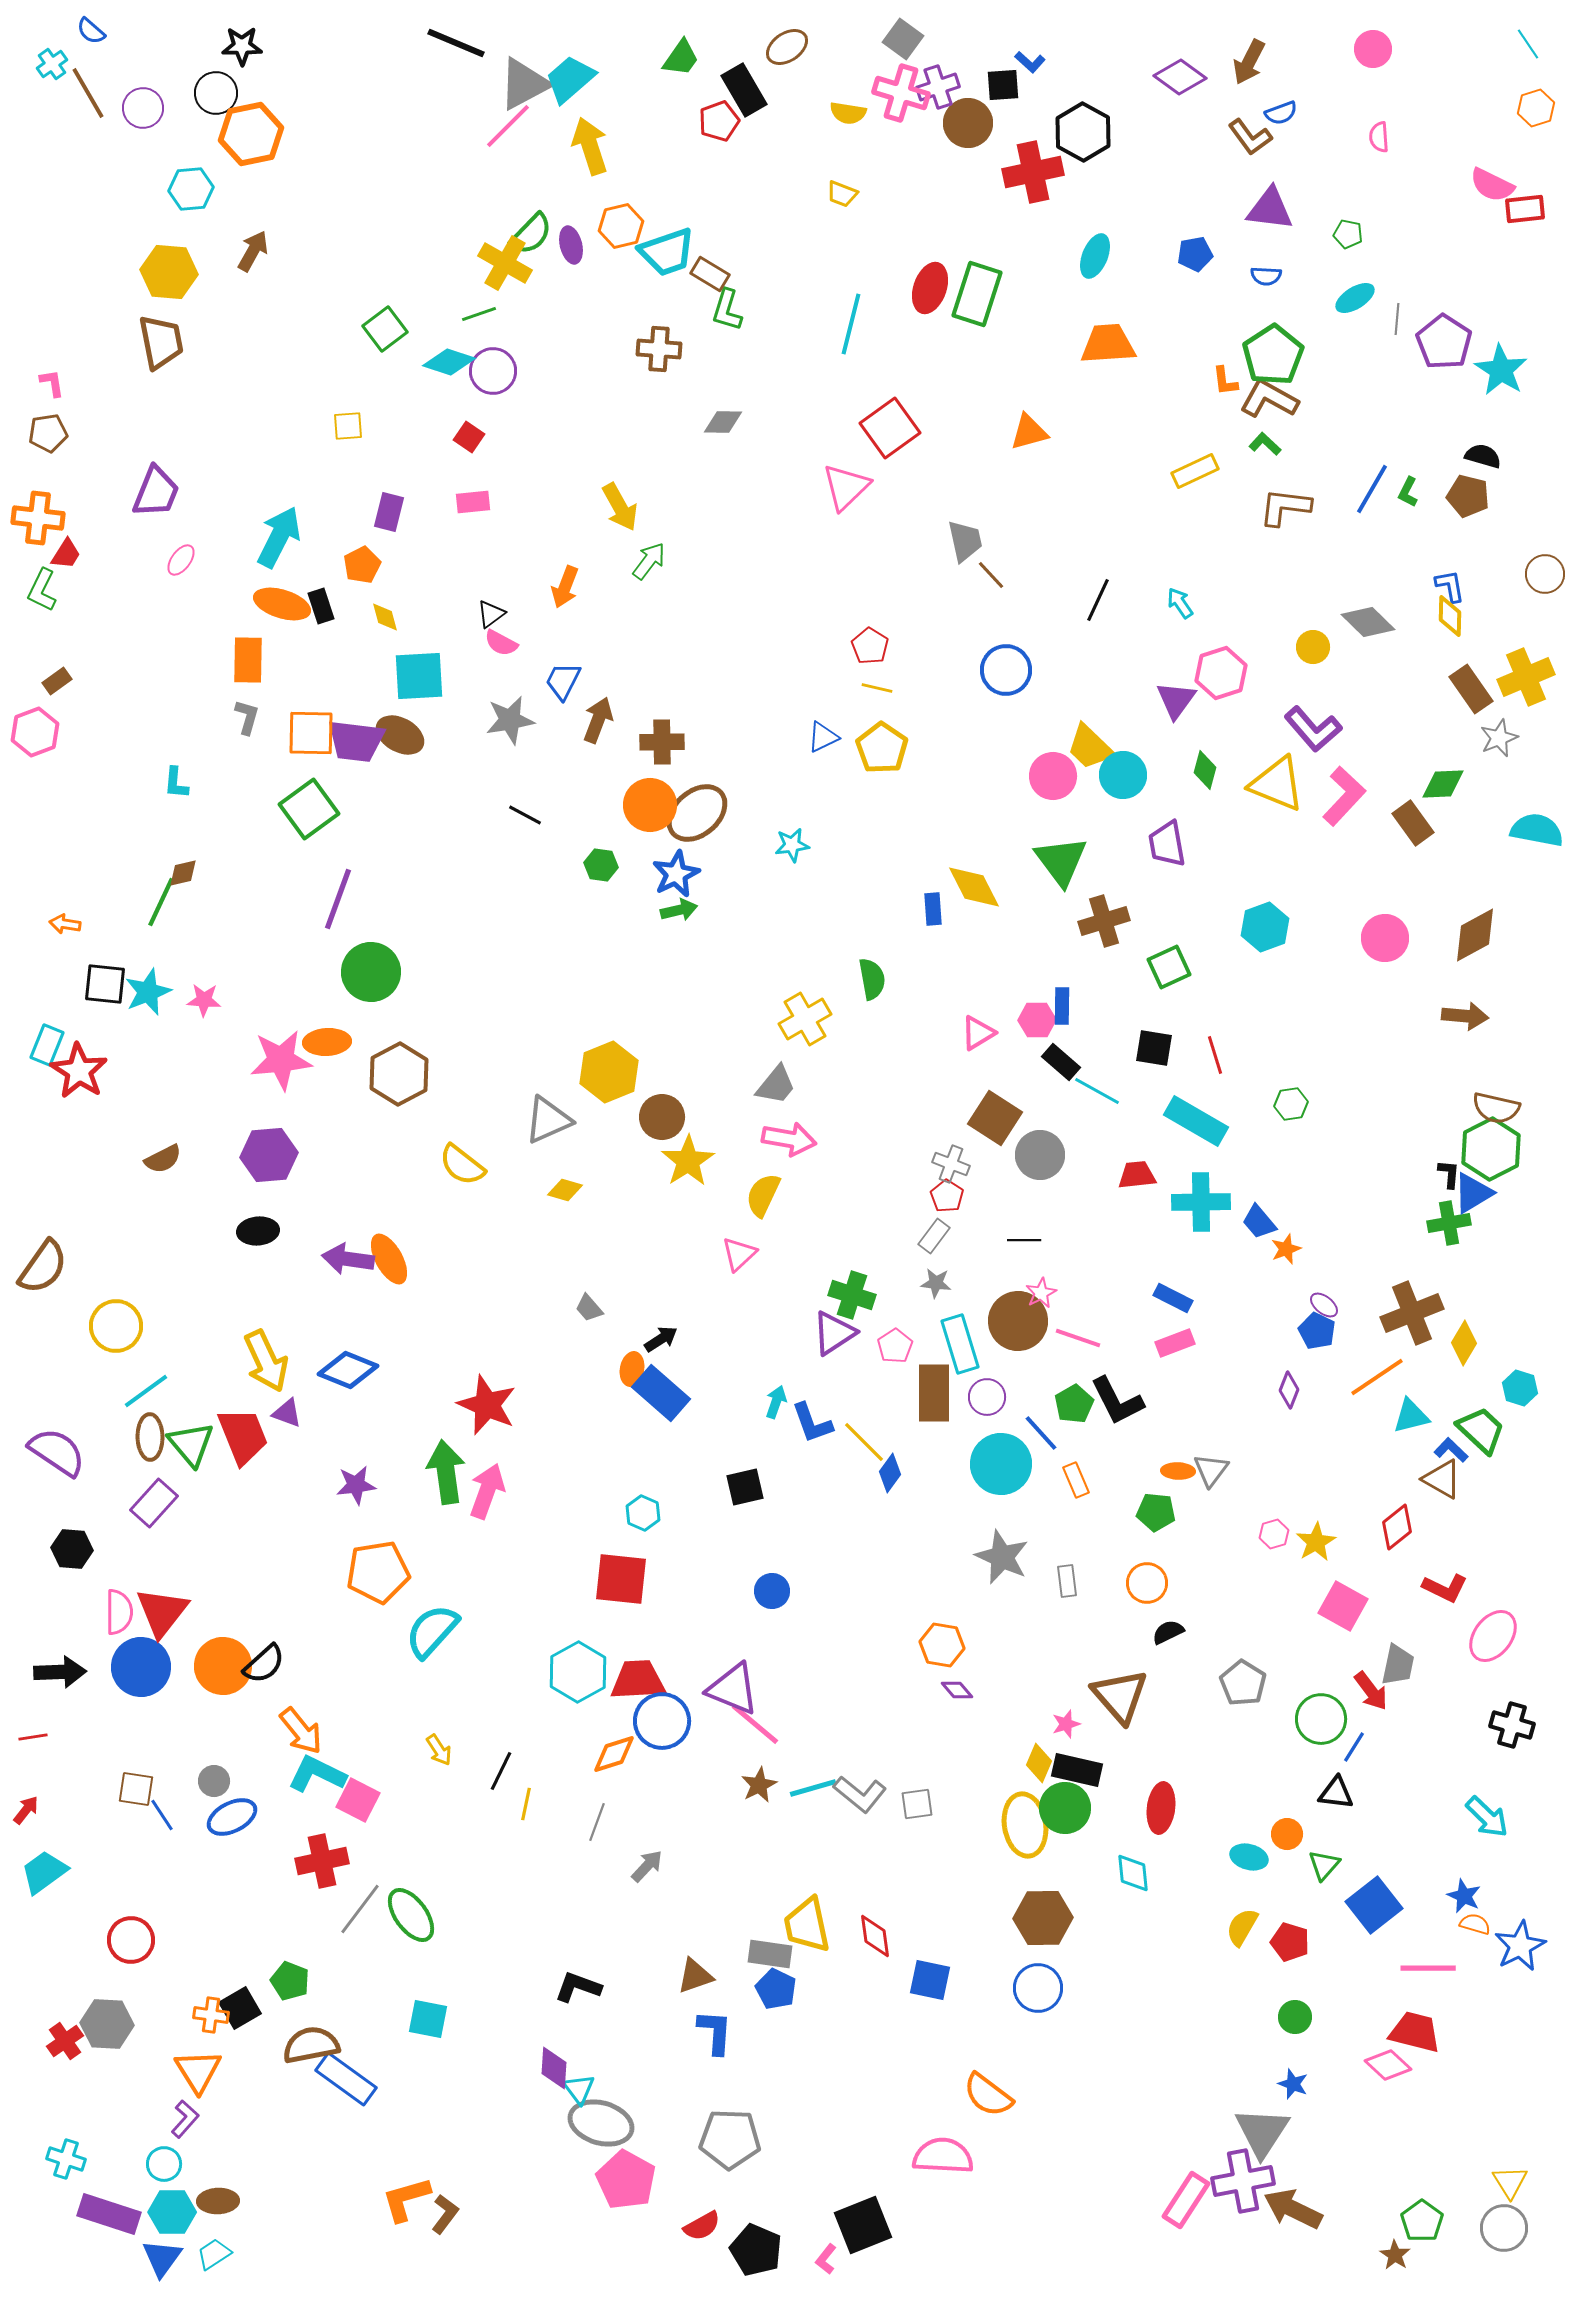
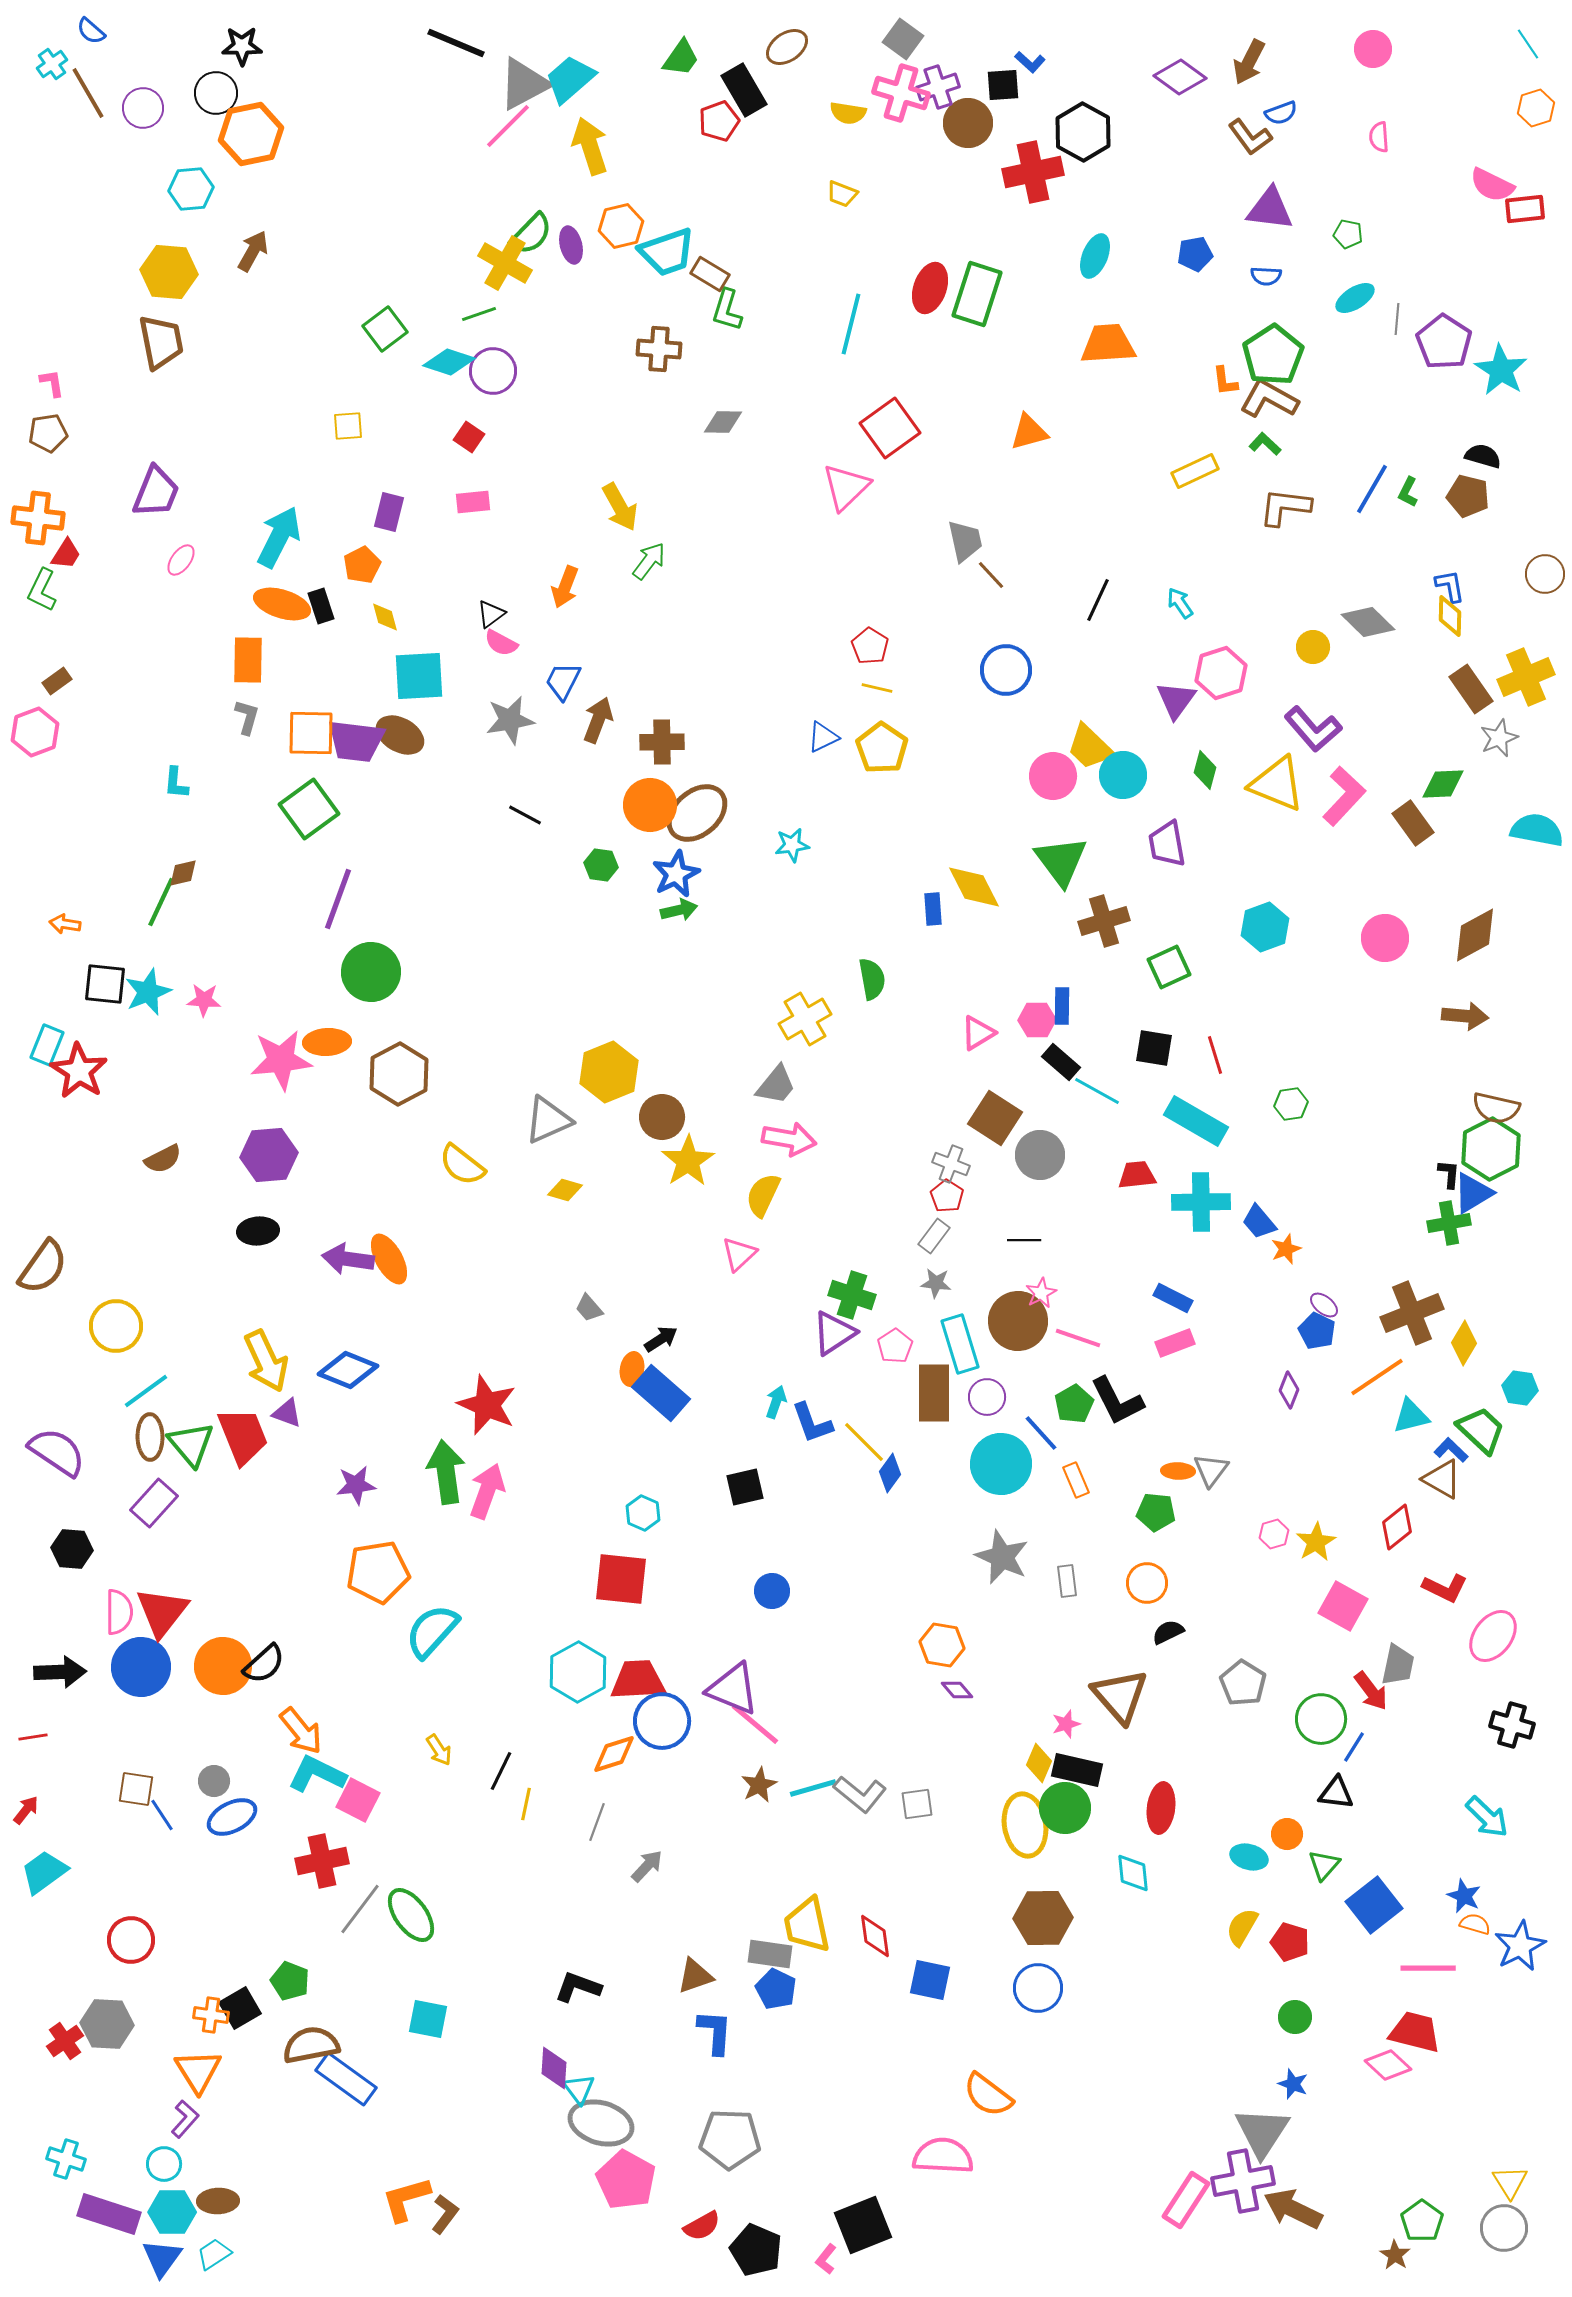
cyan hexagon at (1520, 1388): rotated 8 degrees counterclockwise
